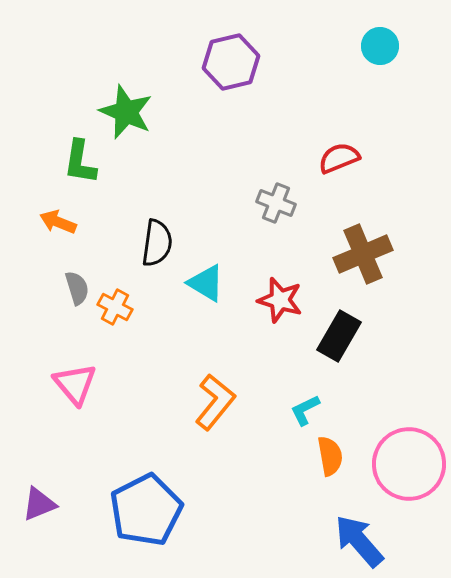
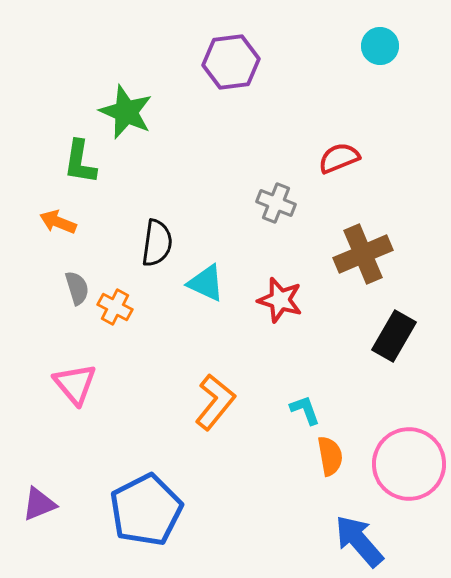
purple hexagon: rotated 6 degrees clockwise
cyan triangle: rotated 6 degrees counterclockwise
black rectangle: moved 55 px right
cyan L-shape: rotated 96 degrees clockwise
